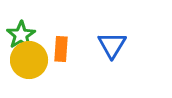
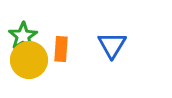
green star: moved 2 px right, 1 px down
